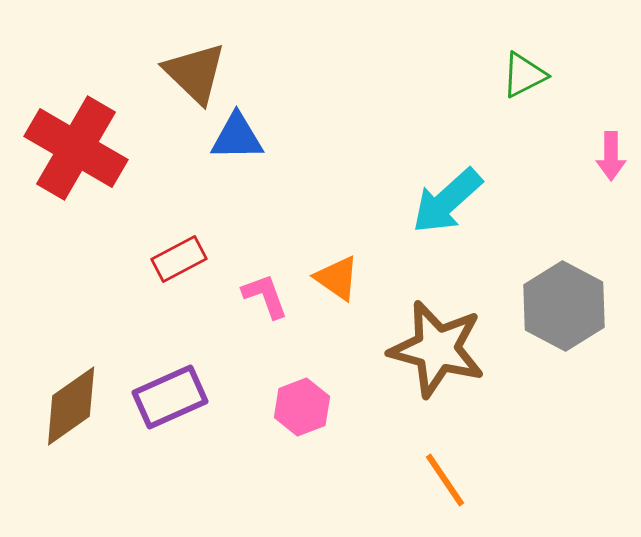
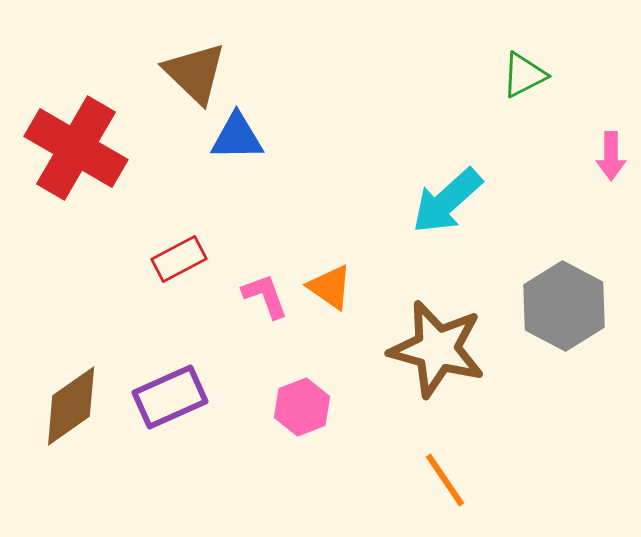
orange triangle: moved 7 px left, 9 px down
